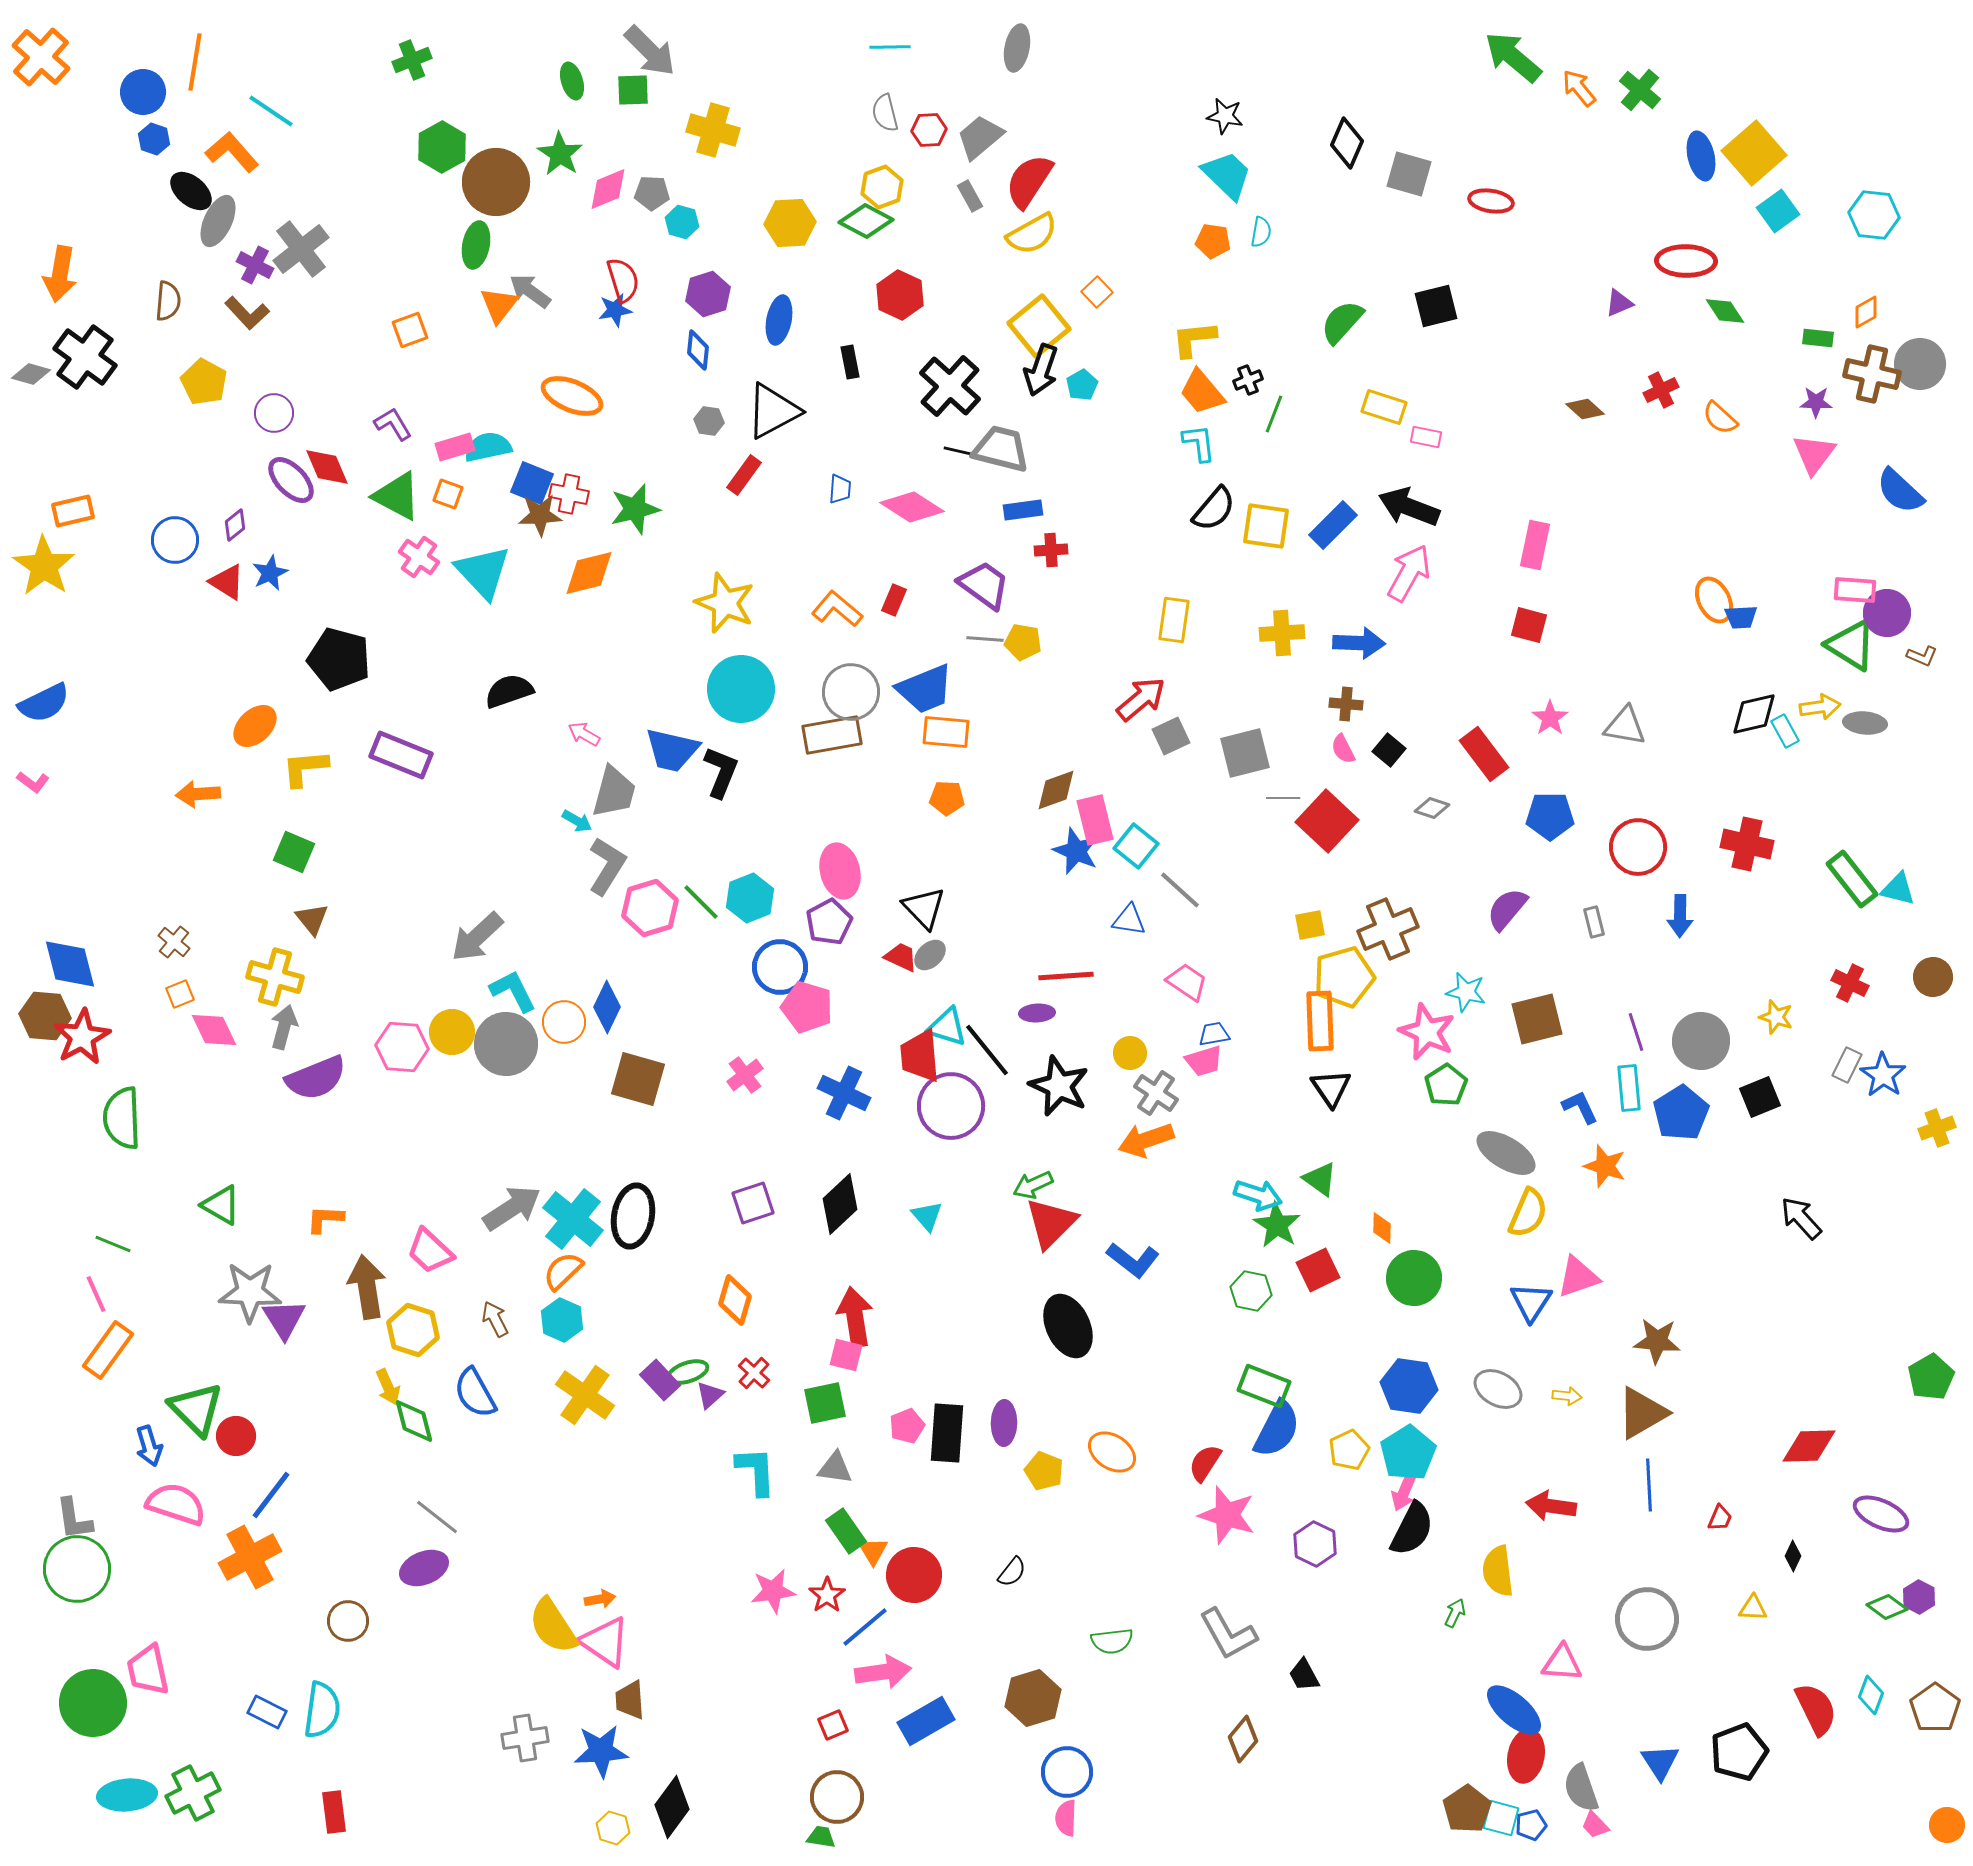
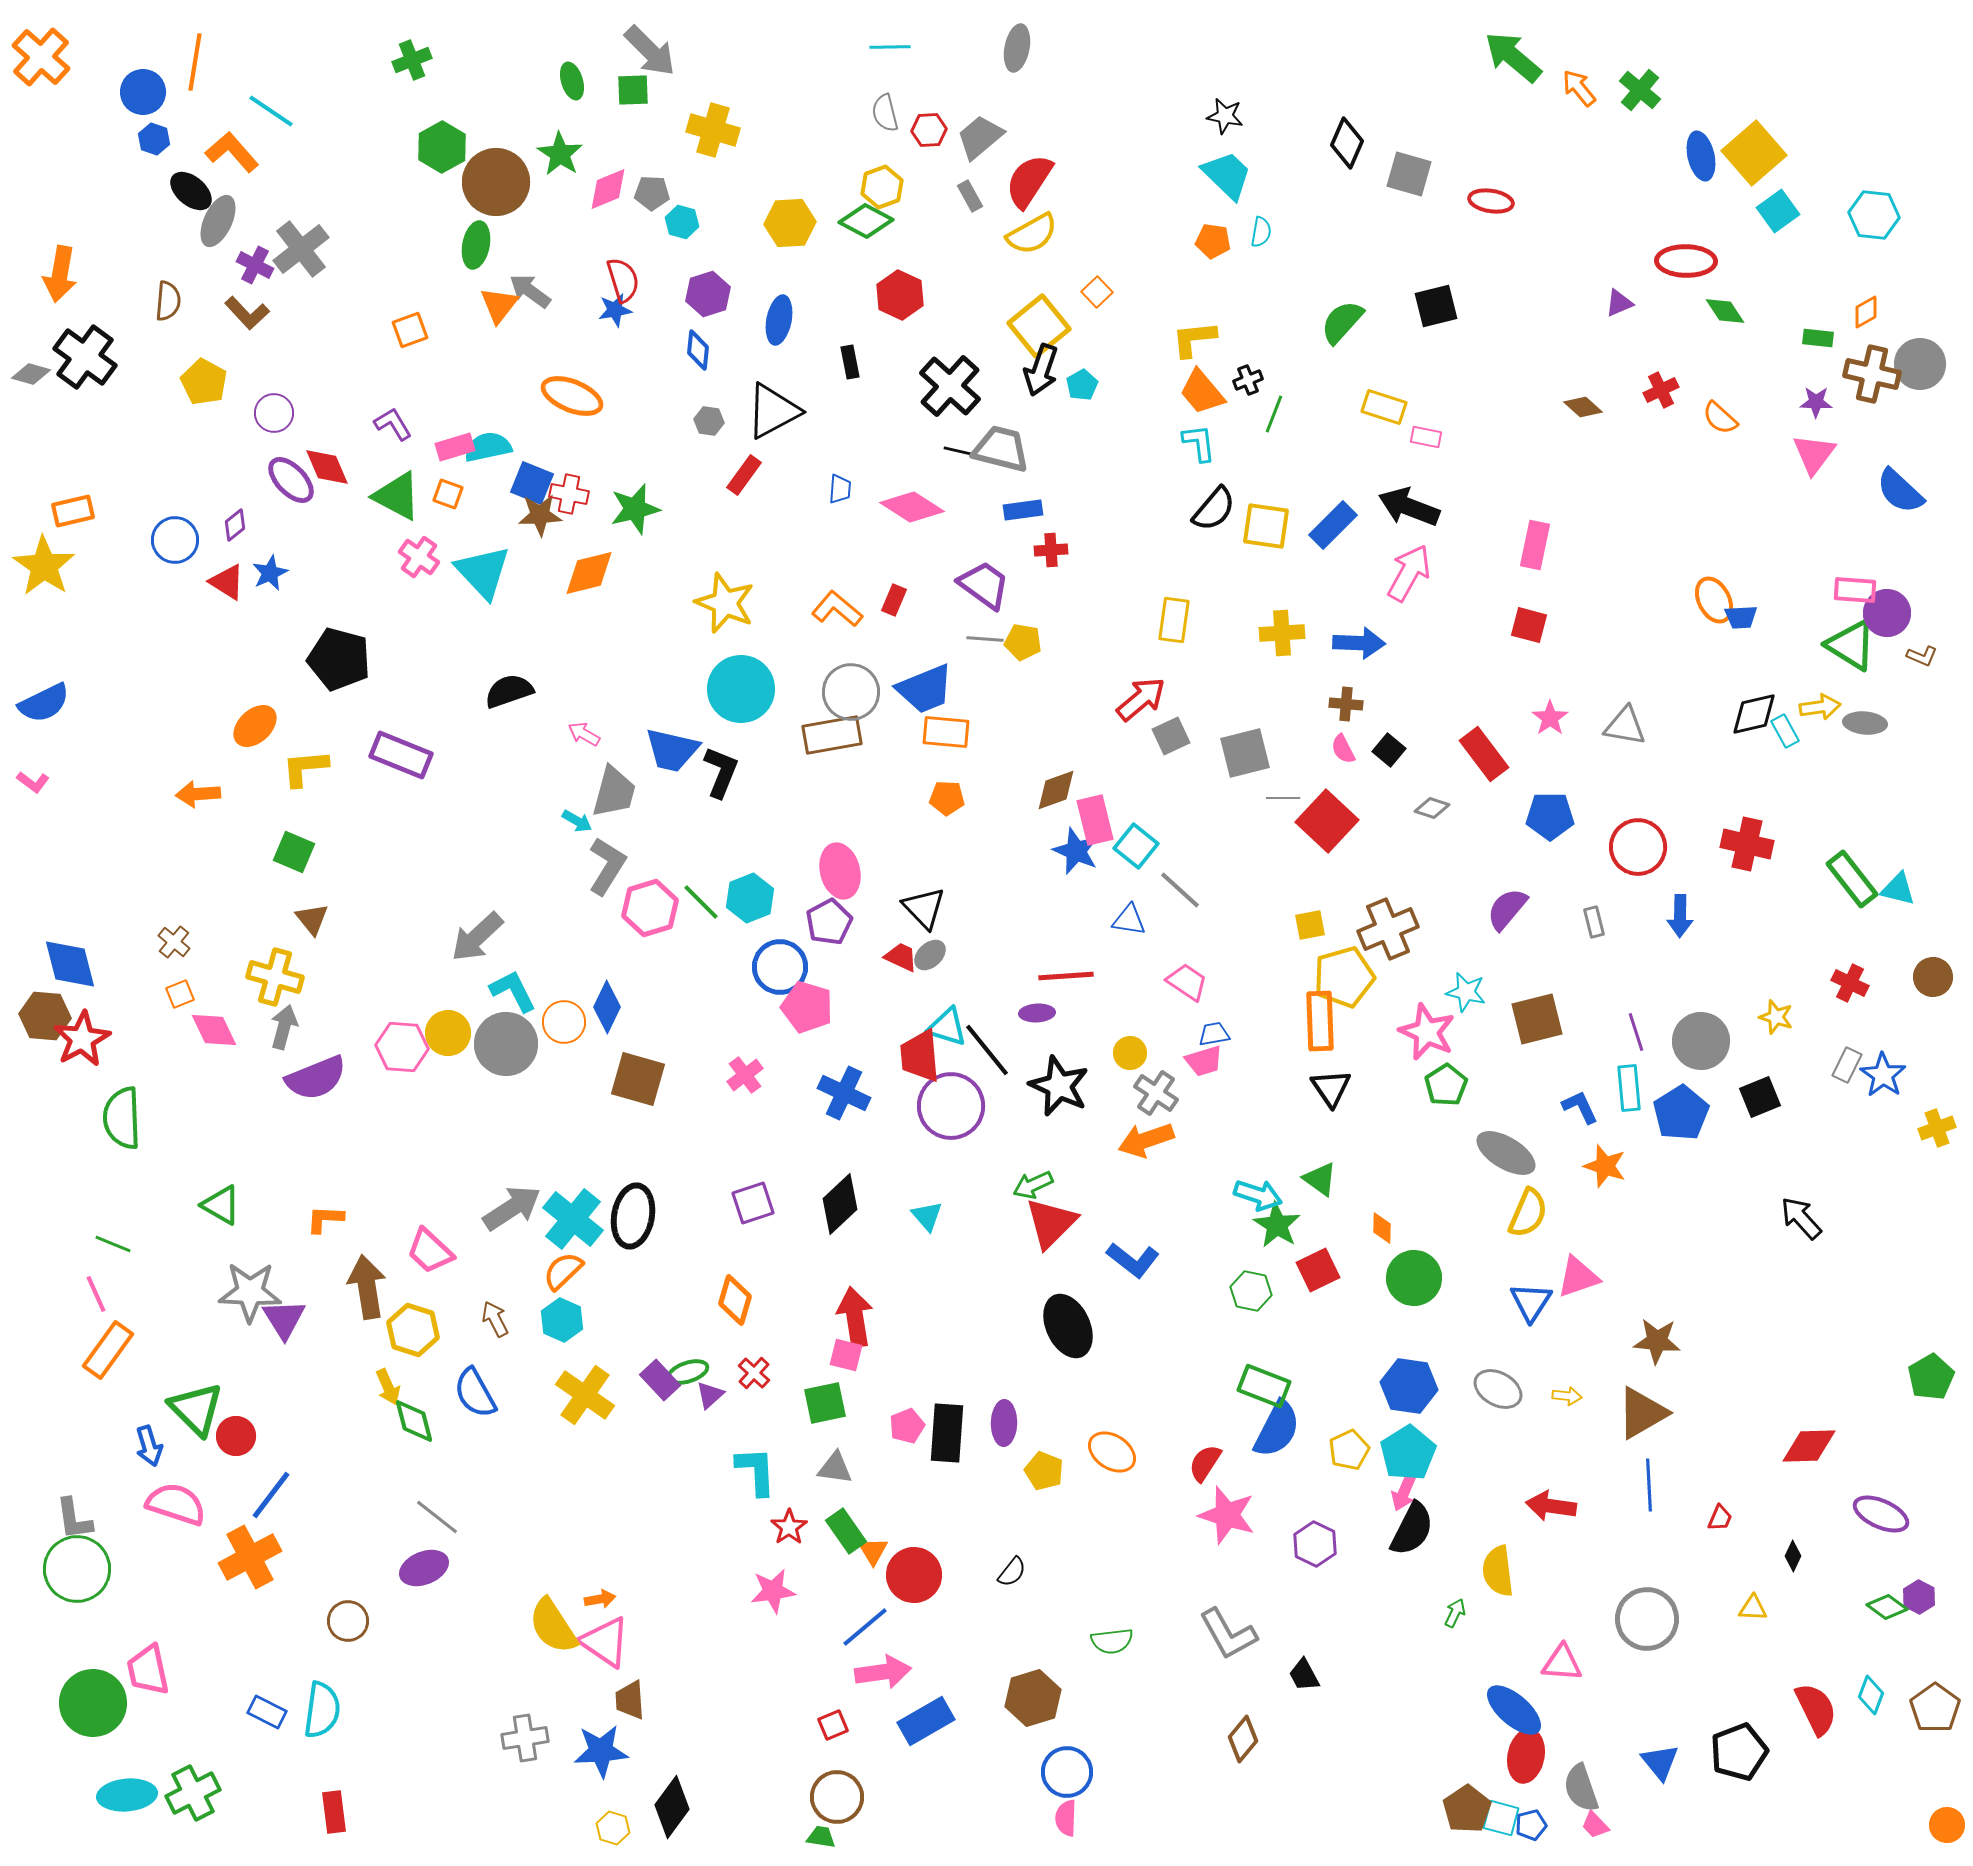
brown diamond at (1585, 409): moved 2 px left, 2 px up
yellow circle at (452, 1032): moved 4 px left, 1 px down
red star at (82, 1037): moved 2 px down
red star at (827, 1595): moved 38 px left, 68 px up
blue triangle at (1660, 1762): rotated 6 degrees counterclockwise
